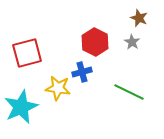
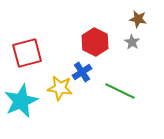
brown star: moved 1 px left, 1 px down; rotated 12 degrees counterclockwise
blue cross: rotated 18 degrees counterclockwise
yellow star: moved 2 px right
green line: moved 9 px left, 1 px up
cyan star: moved 6 px up
